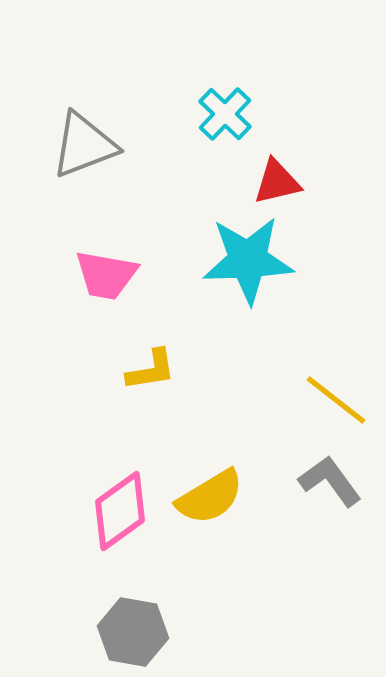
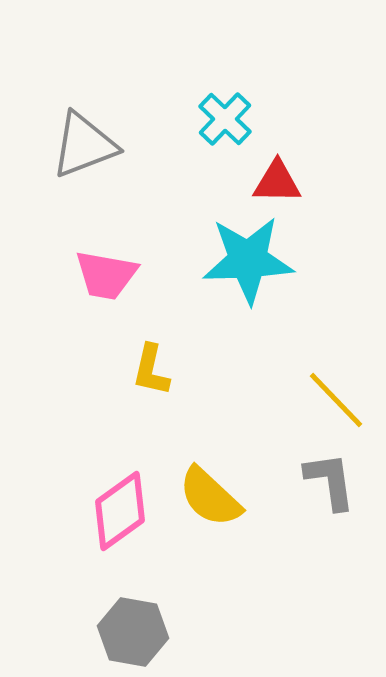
cyan cross: moved 5 px down
red triangle: rotated 14 degrees clockwise
yellow L-shape: rotated 112 degrees clockwise
yellow line: rotated 8 degrees clockwise
gray L-shape: rotated 28 degrees clockwise
yellow semicircle: rotated 74 degrees clockwise
